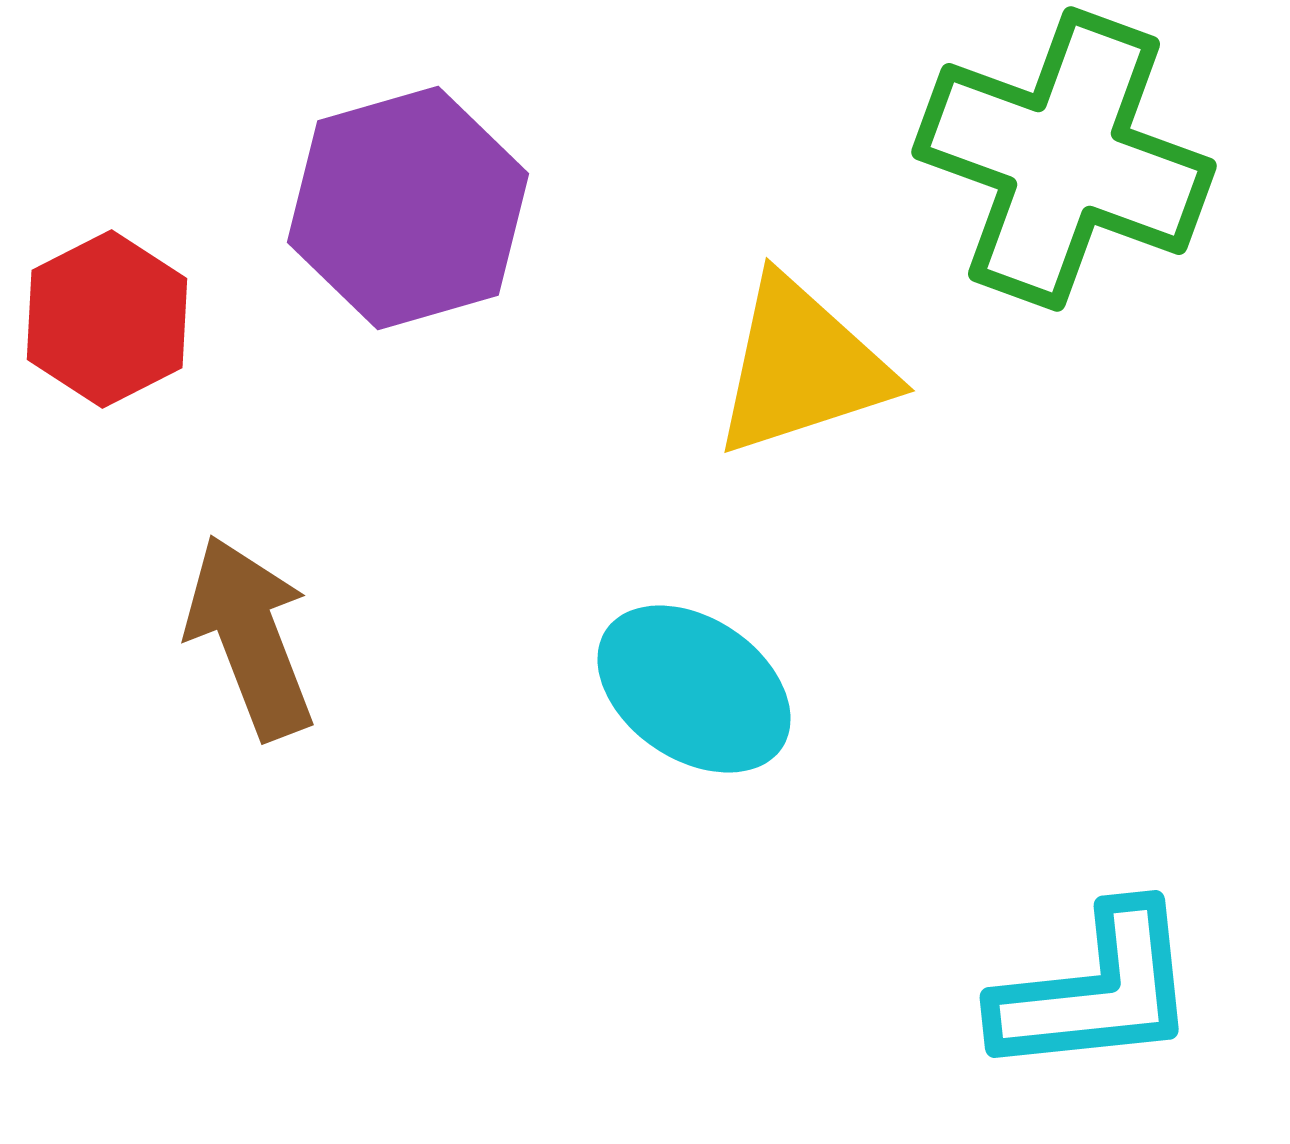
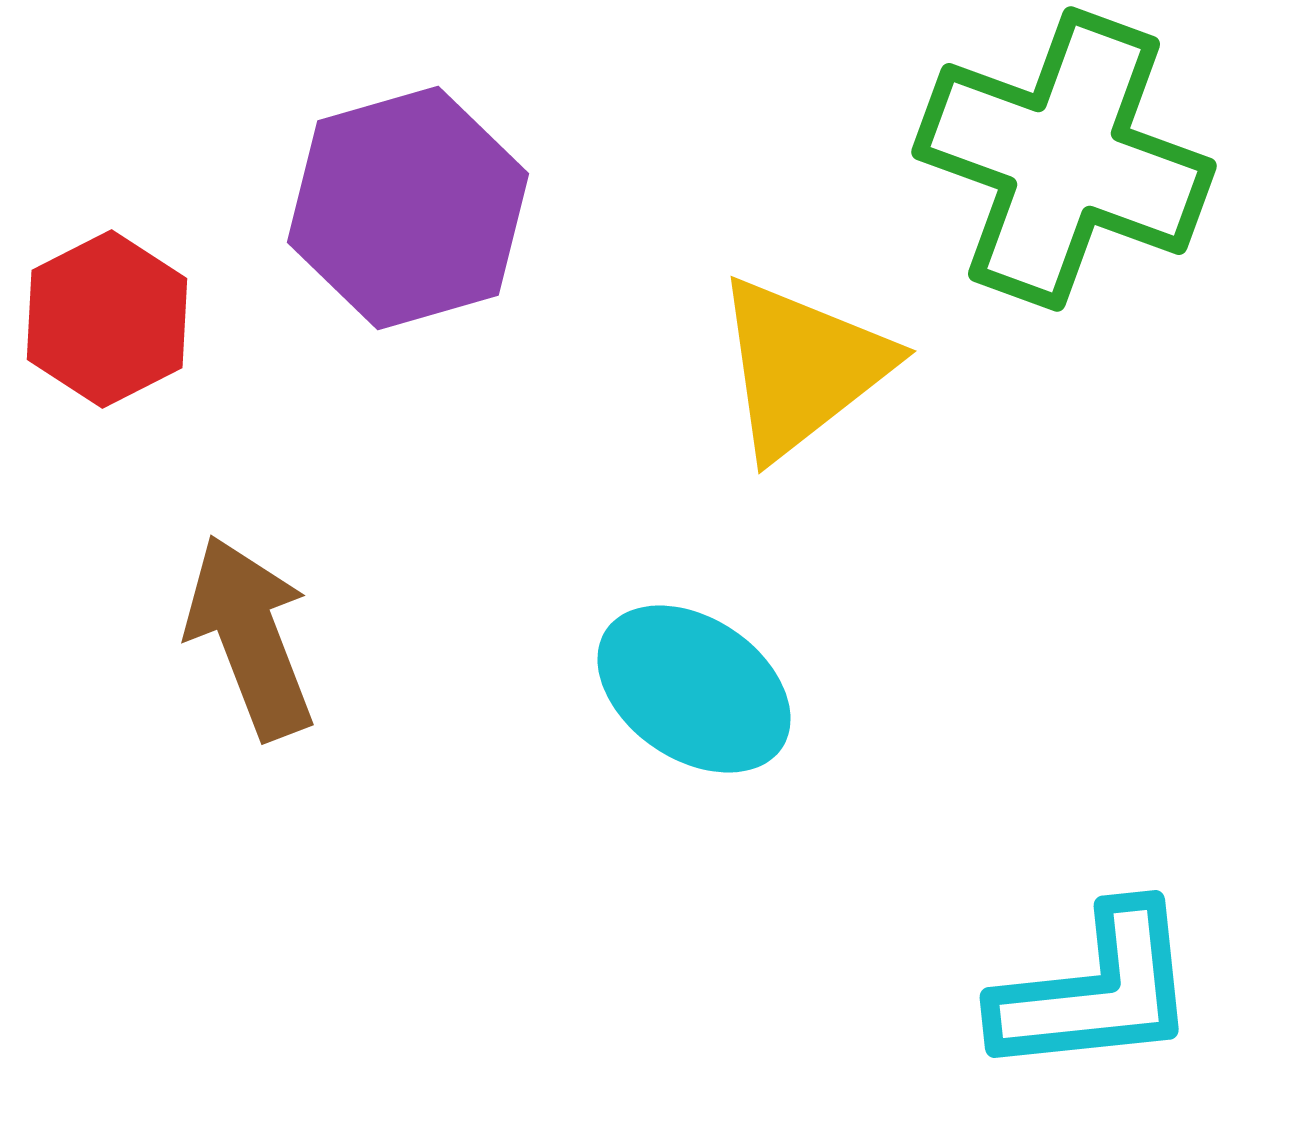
yellow triangle: rotated 20 degrees counterclockwise
